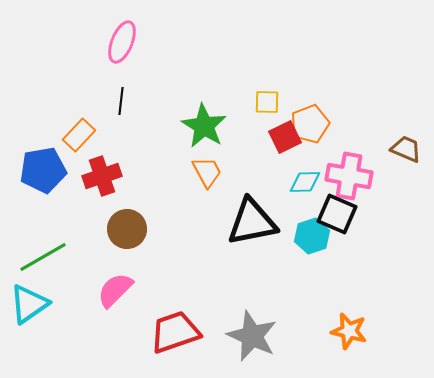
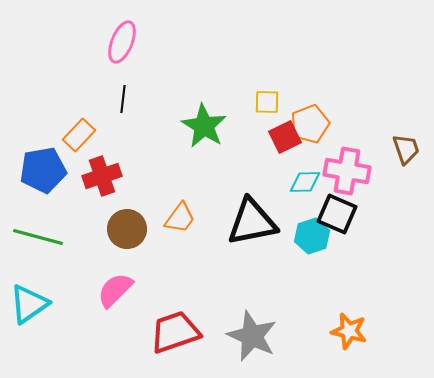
black line: moved 2 px right, 2 px up
brown trapezoid: rotated 48 degrees clockwise
orange trapezoid: moved 27 px left, 46 px down; rotated 64 degrees clockwise
pink cross: moved 2 px left, 5 px up
green line: moved 5 px left, 20 px up; rotated 45 degrees clockwise
